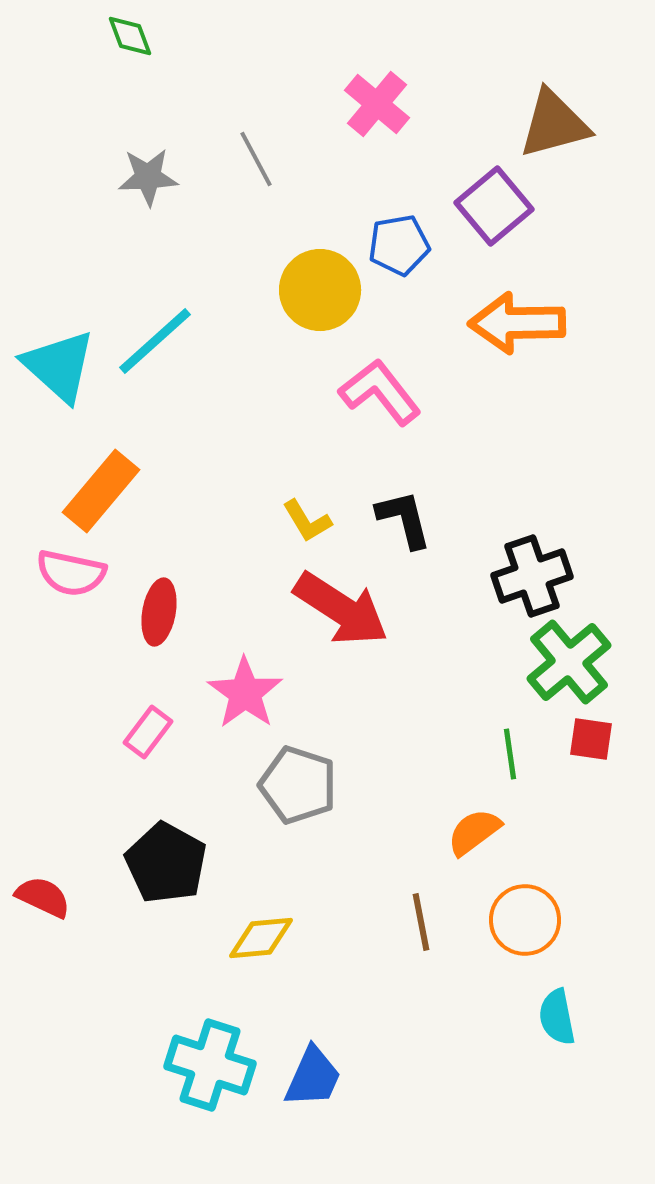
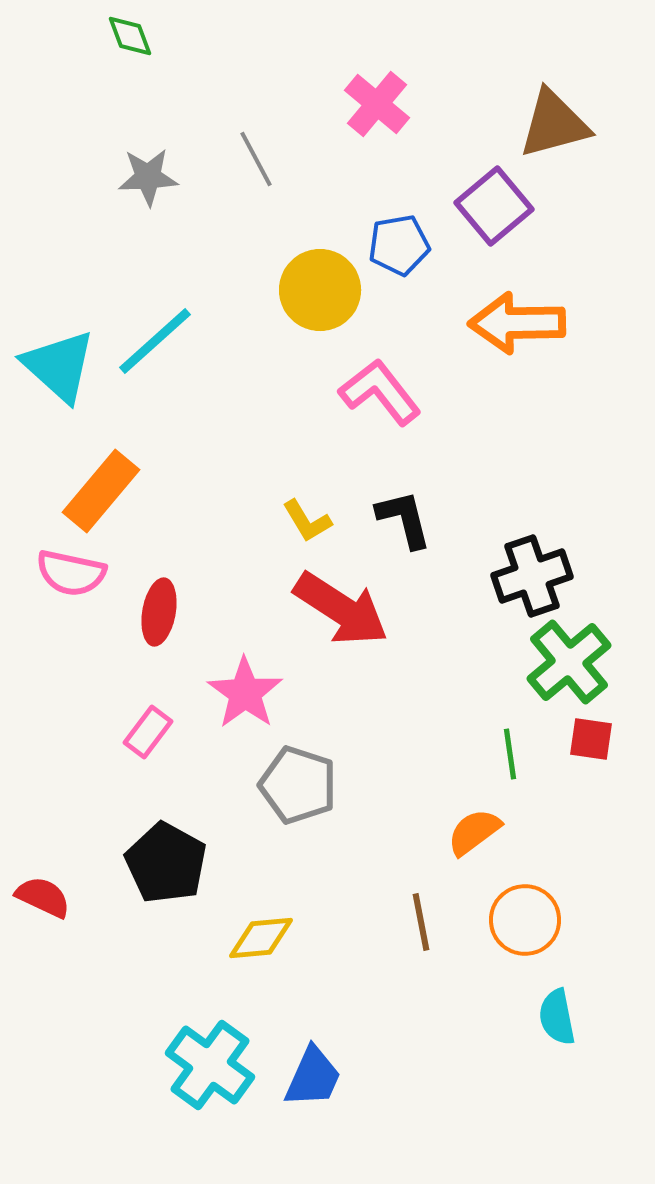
cyan cross: rotated 18 degrees clockwise
